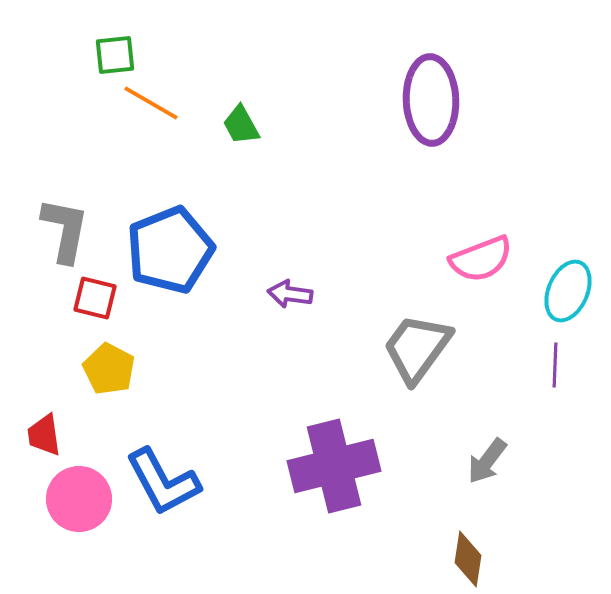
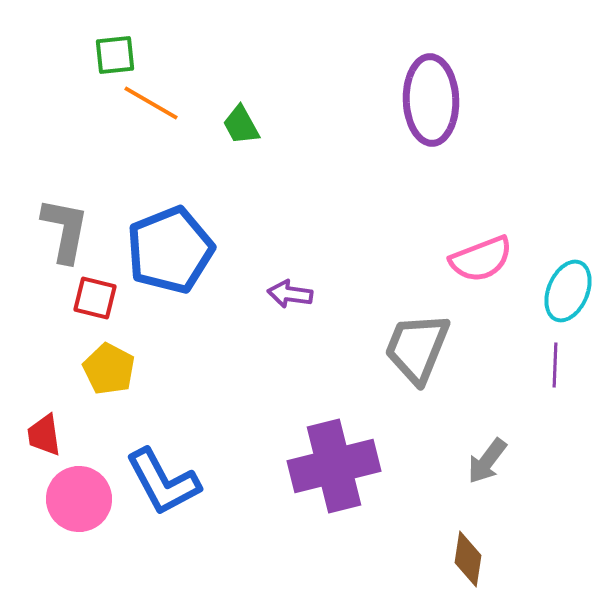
gray trapezoid: rotated 14 degrees counterclockwise
